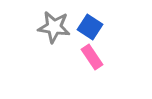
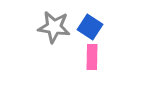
pink rectangle: rotated 35 degrees clockwise
